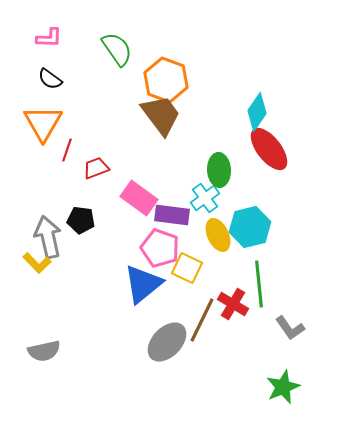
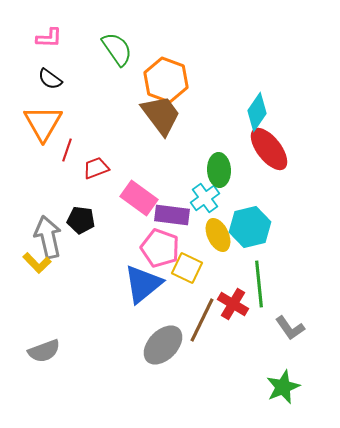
gray ellipse: moved 4 px left, 3 px down
gray semicircle: rotated 8 degrees counterclockwise
